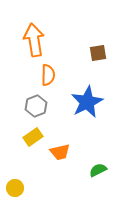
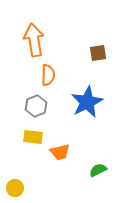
yellow rectangle: rotated 42 degrees clockwise
